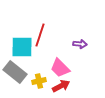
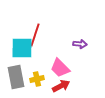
red line: moved 5 px left
cyan square: moved 1 px down
gray rectangle: moved 1 px right, 5 px down; rotated 40 degrees clockwise
yellow cross: moved 2 px left, 2 px up
